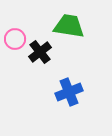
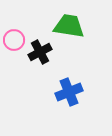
pink circle: moved 1 px left, 1 px down
black cross: rotated 10 degrees clockwise
